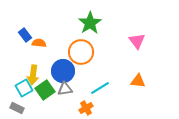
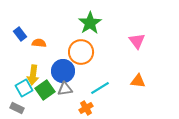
blue rectangle: moved 5 px left, 1 px up
